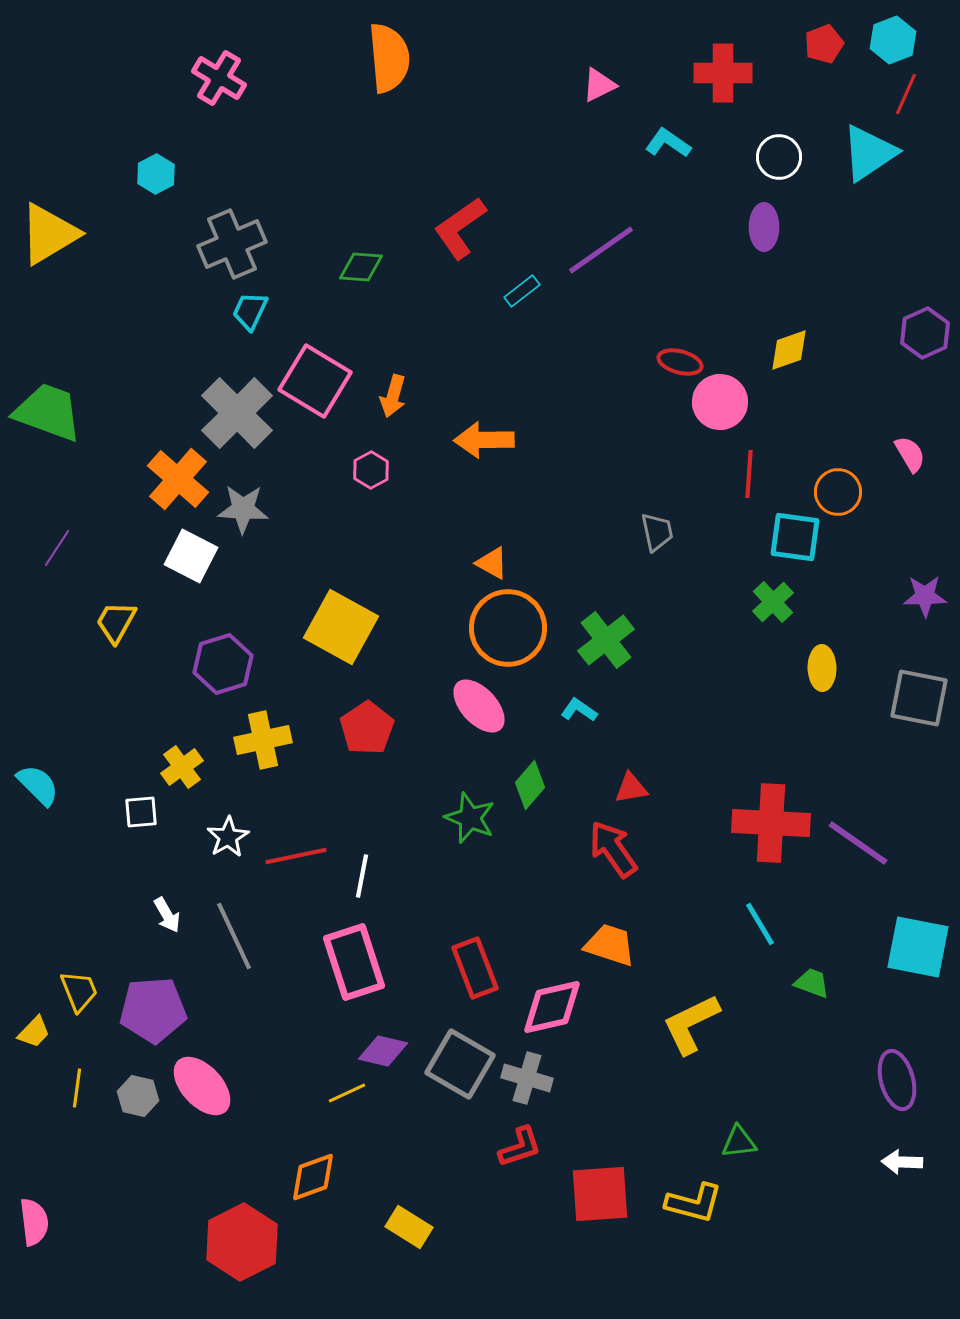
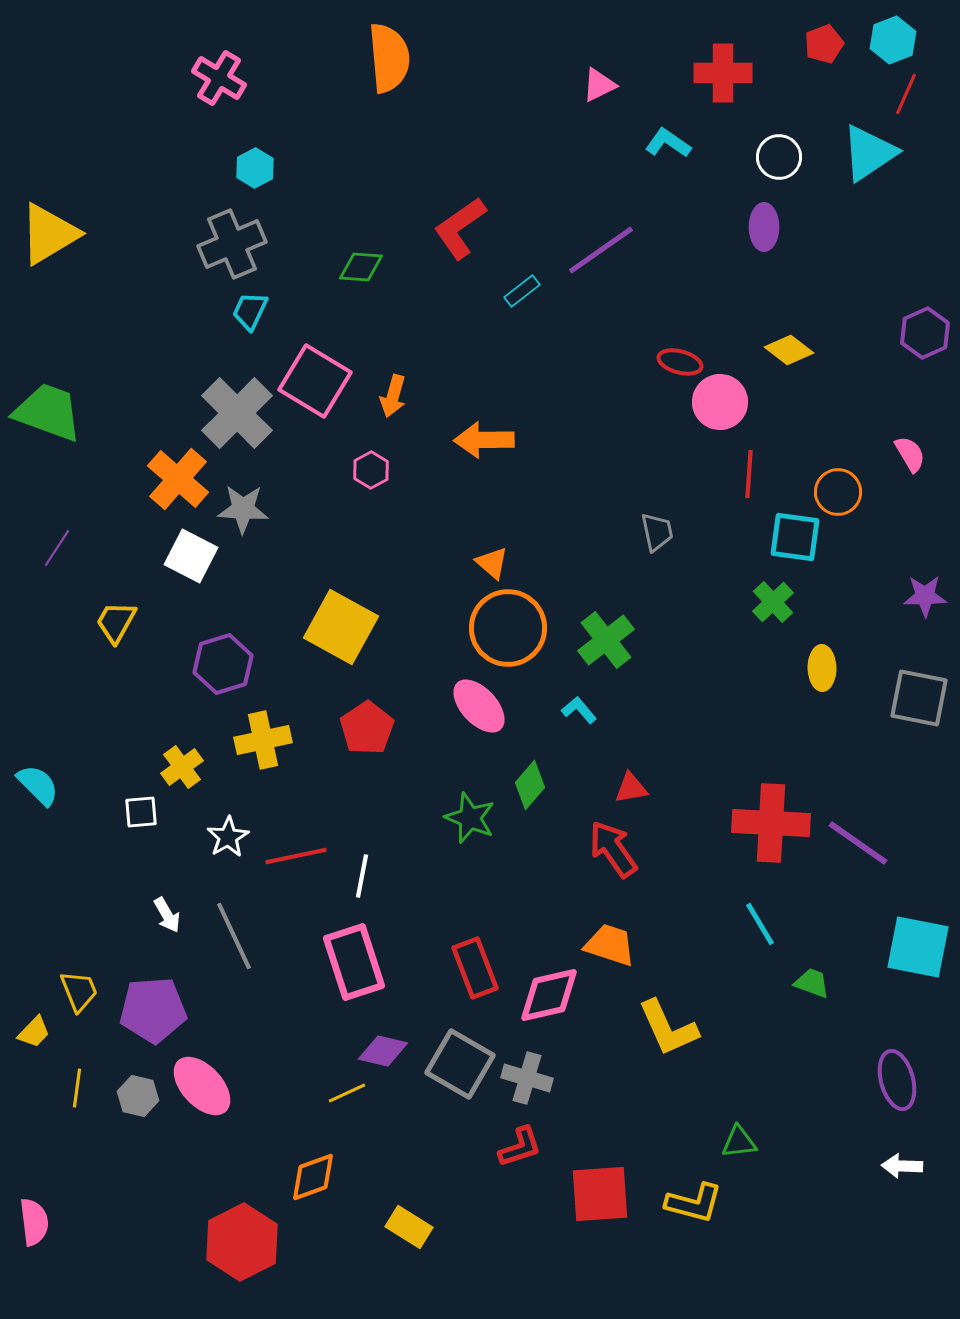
cyan hexagon at (156, 174): moved 99 px right, 6 px up
yellow diamond at (789, 350): rotated 57 degrees clockwise
orange triangle at (492, 563): rotated 12 degrees clockwise
cyan L-shape at (579, 710): rotated 15 degrees clockwise
pink diamond at (552, 1007): moved 3 px left, 12 px up
yellow L-shape at (691, 1024): moved 23 px left, 4 px down; rotated 88 degrees counterclockwise
white arrow at (902, 1162): moved 4 px down
